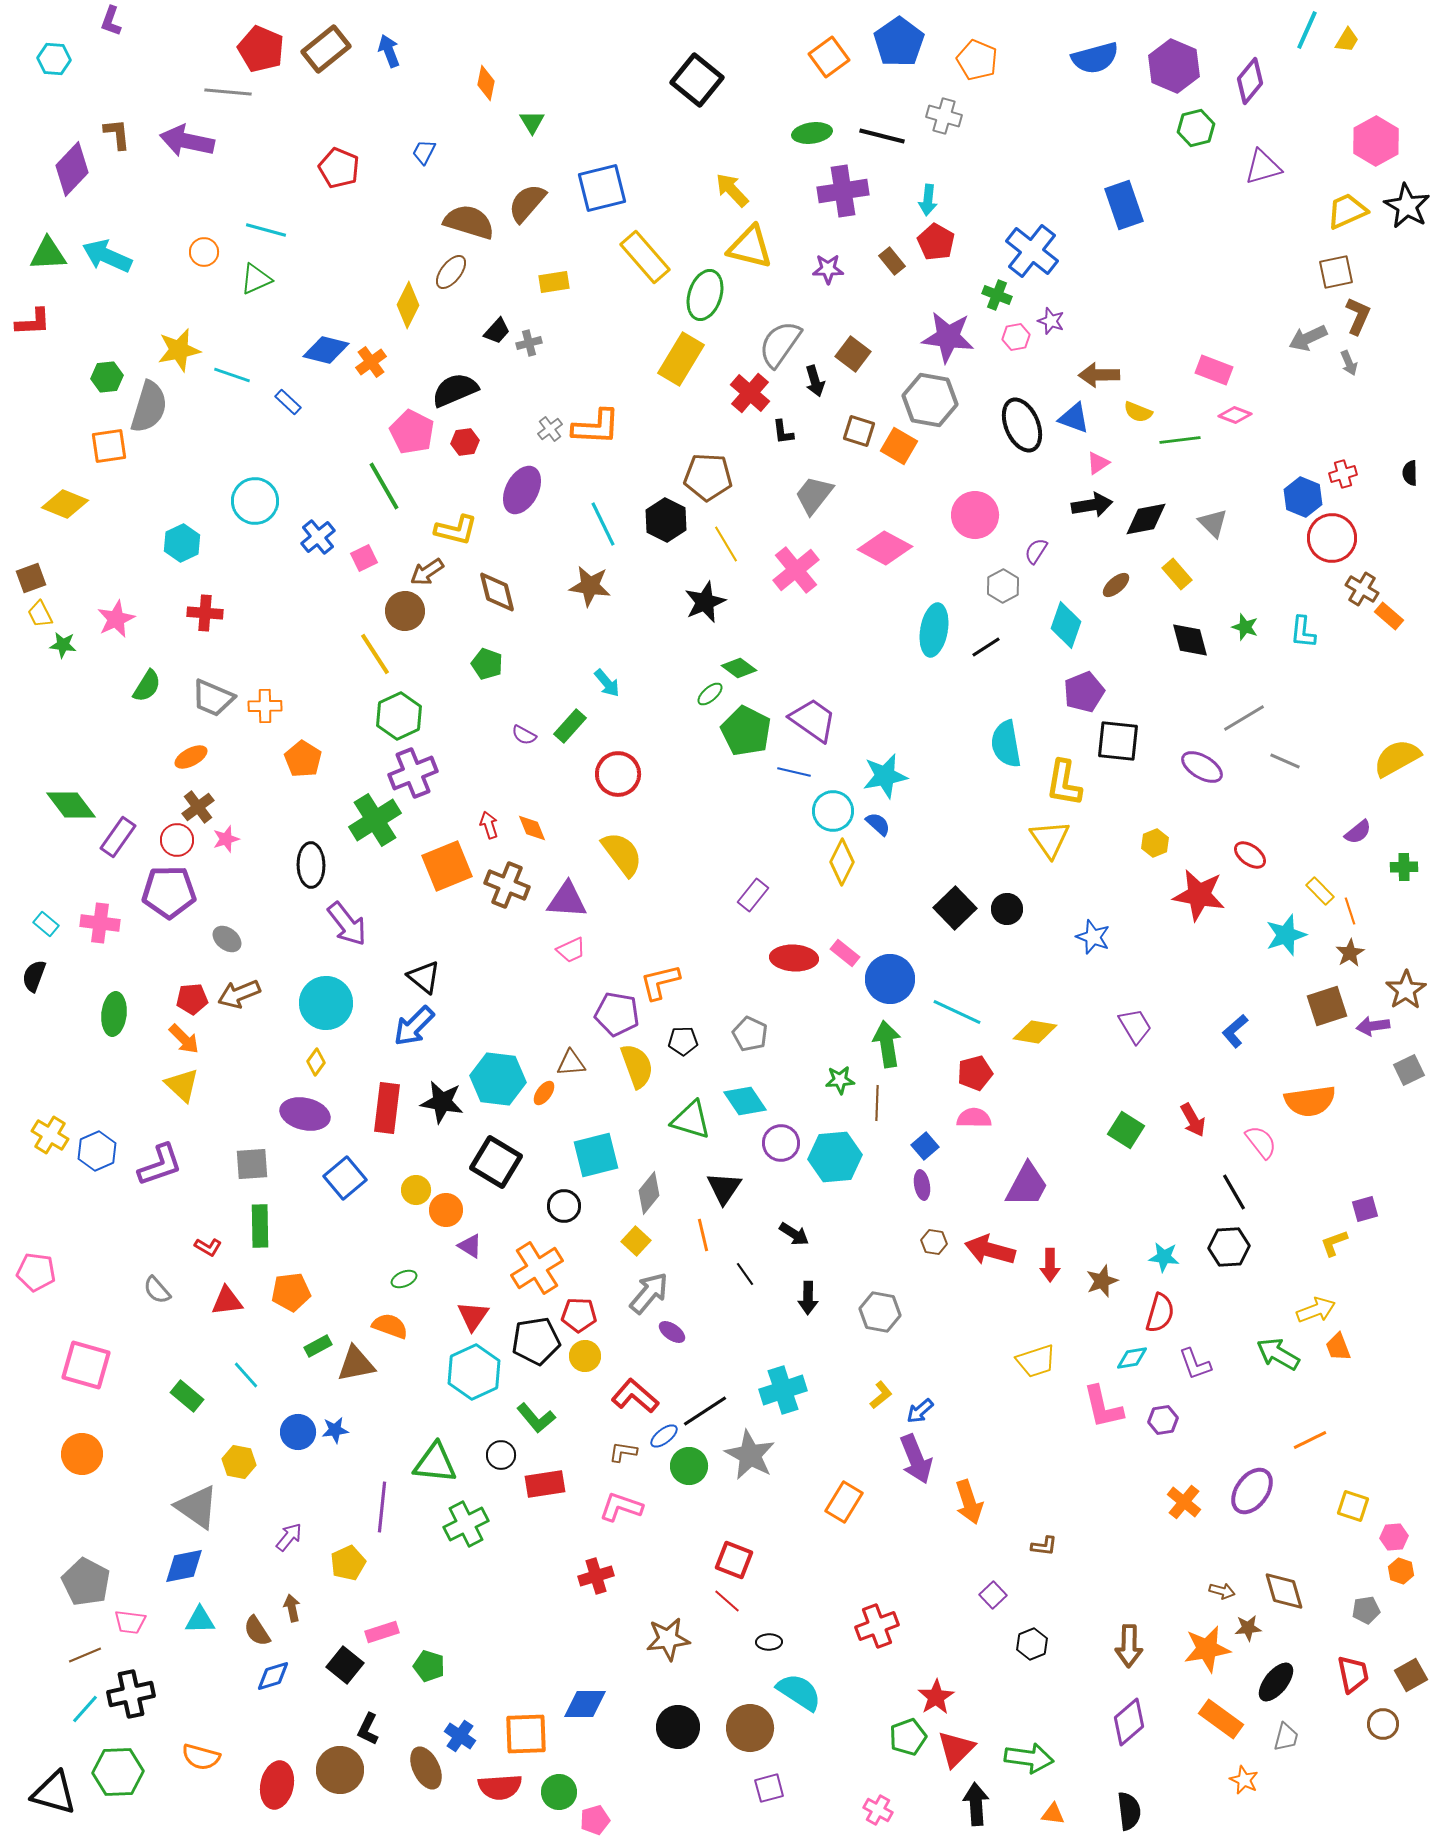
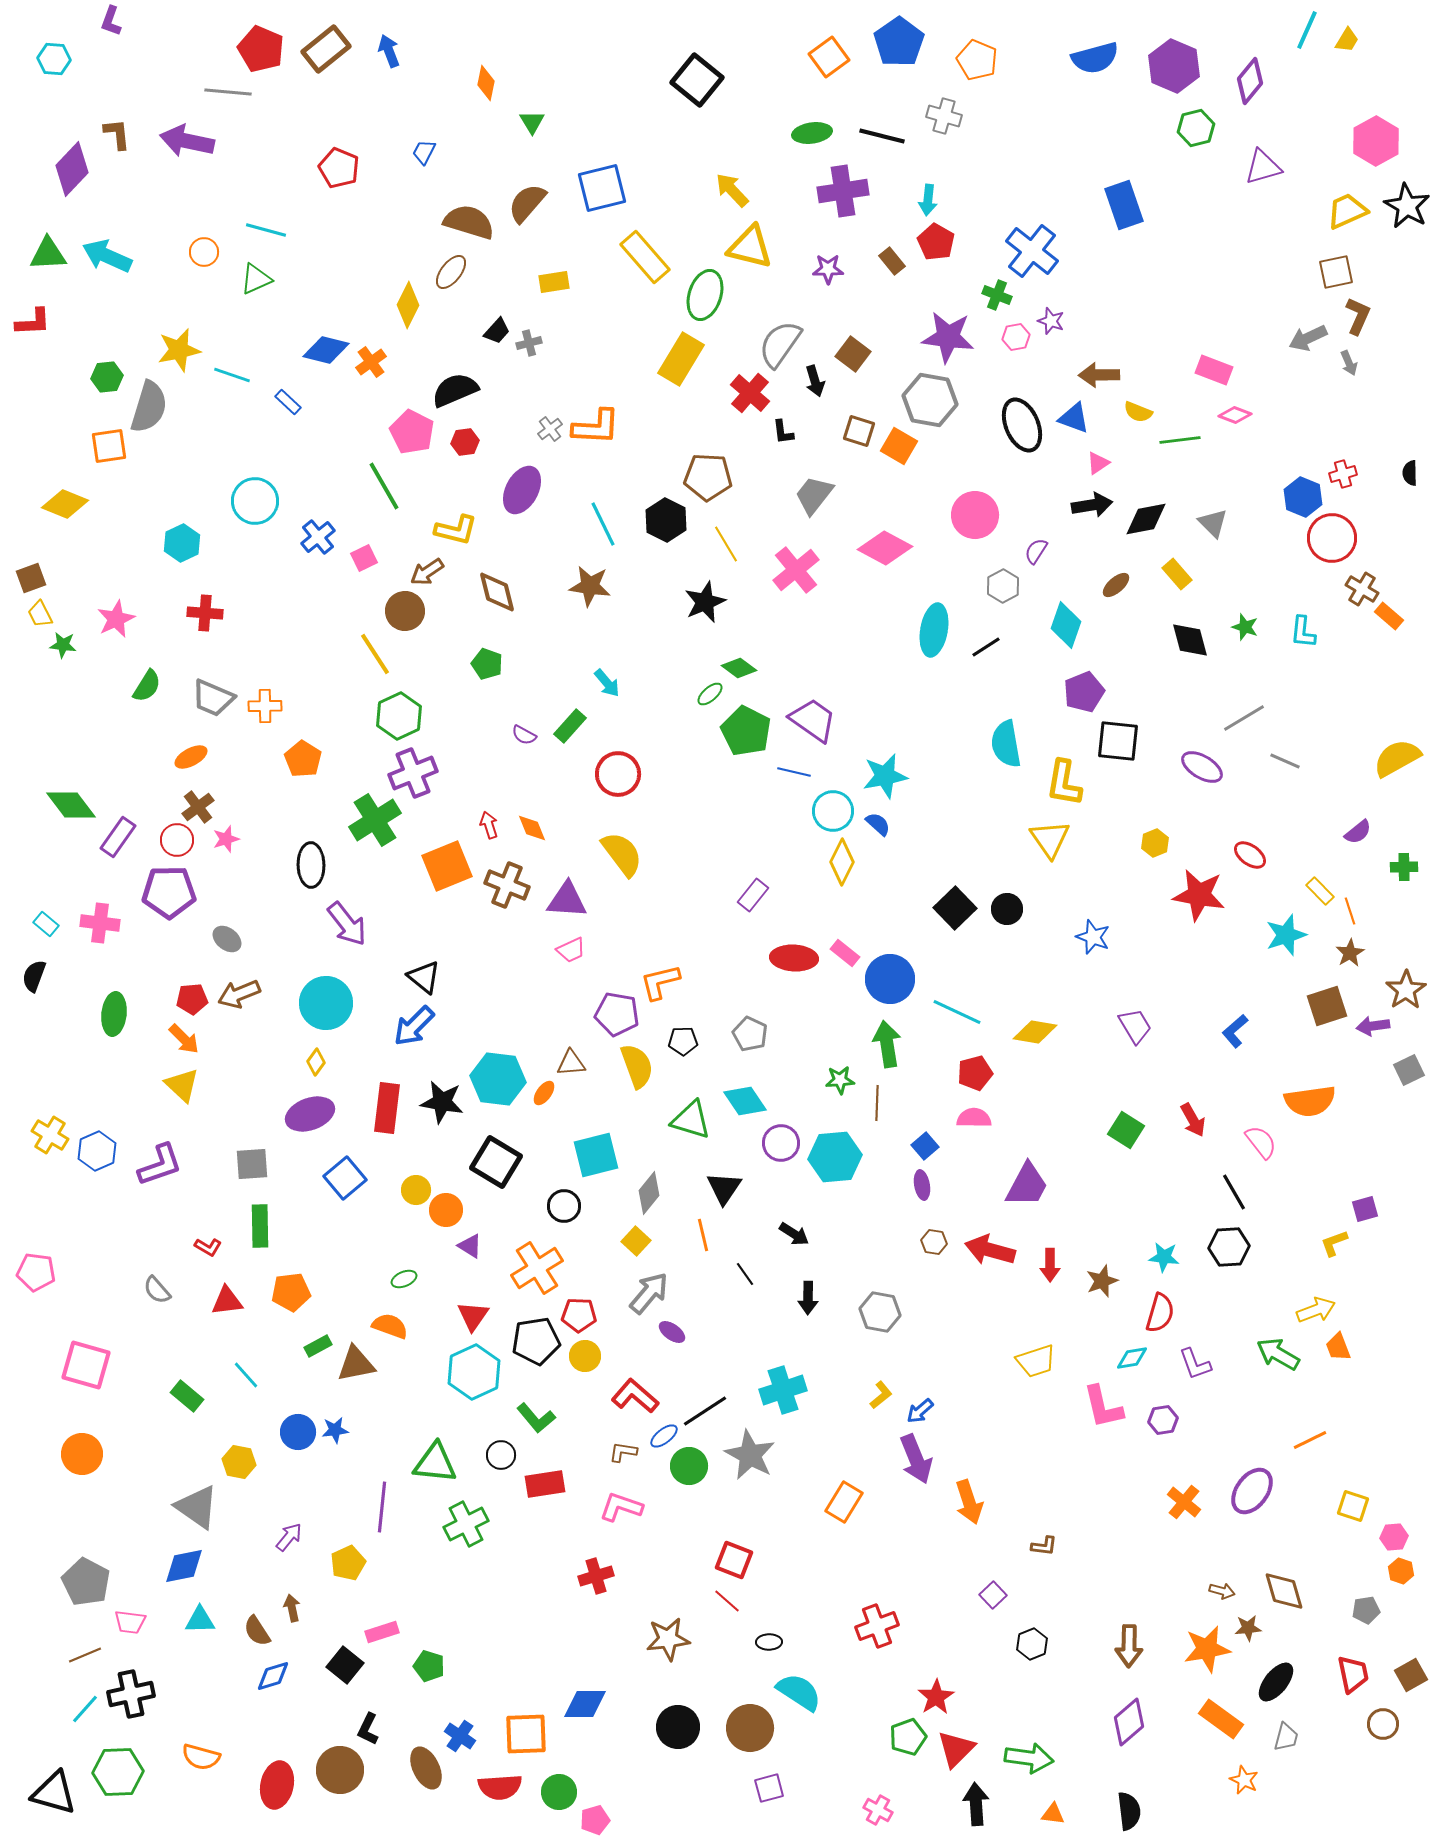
purple ellipse at (305, 1114): moved 5 px right; rotated 33 degrees counterclockwise
